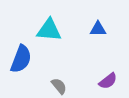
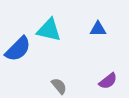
cyan triangle: rotated 8 degrees clockwise
blue semicircle: moved 3 px left, 10 px up; rotated 24 degrees clockwise
